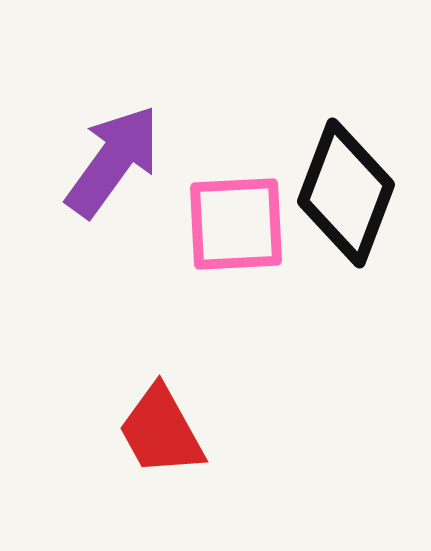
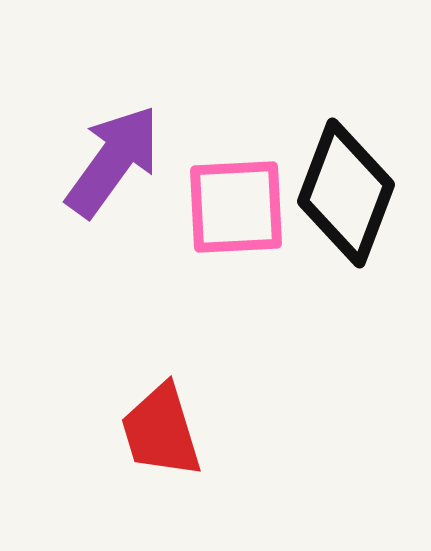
pink square: moved 17 px up
red trapezoid: rotated 12 degrees clockwise
